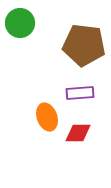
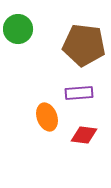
green circle: moved 2 px left, 6 px down
purple rectangle: moved 1 px left
red diamond: moved 6 px right, 2 px down; rotated 8 degrees clockwise
